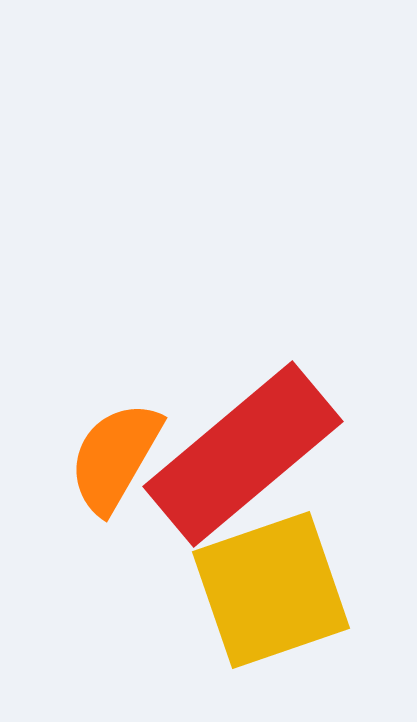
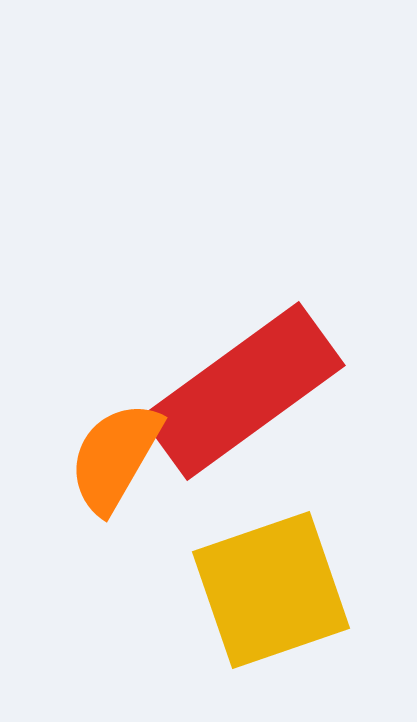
red rectangle: moved 63 px up; rotated 4 degrees clockwise
